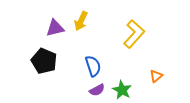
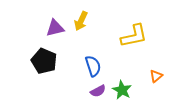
yellow L-shape: moved 2 px down; rotated 36 degrees clockwise
purple semicircle: moved 1 px right, 1 px down
